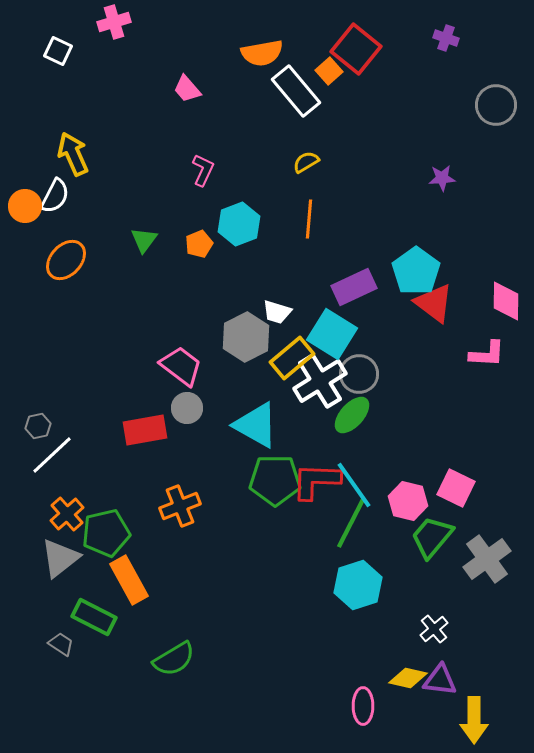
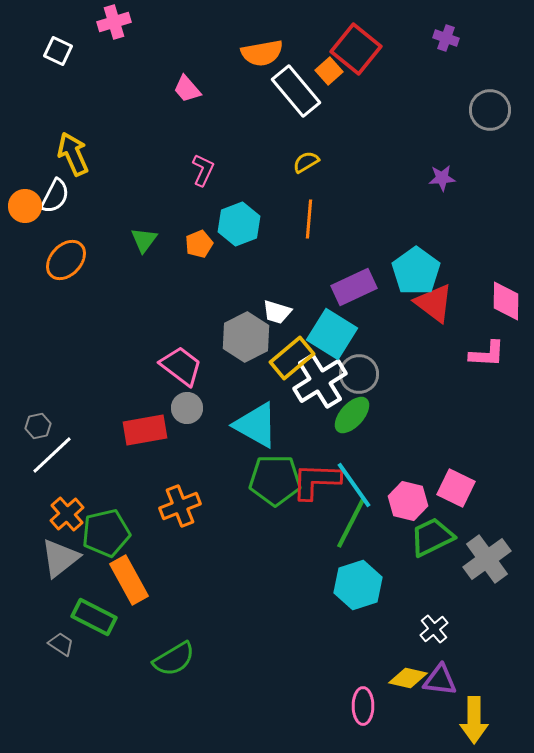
gray circle at (496, 105): moved 6 px left, 5 px down
green trapezoid at (432, 537): rotated 24 degrees clockwise
